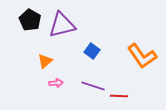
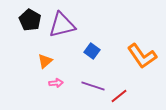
red line: rotated 42 degrees counterclockwise
